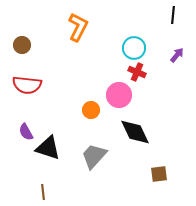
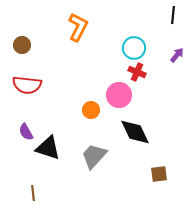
brown line: moved 10 px left, 1 px down
